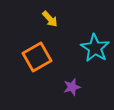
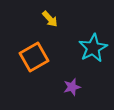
cyan star: moved 2 px left; rotated 12 degrees clockwise
orange square: moved 3 px left
